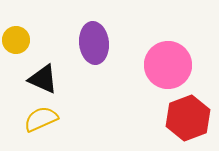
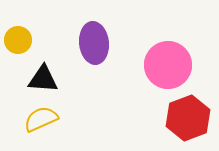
yellow circle: moved 2 px right
black triangle: rotated 20 degrees counterclockwise
